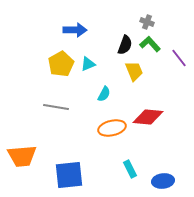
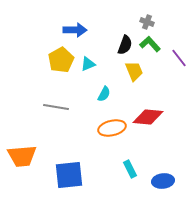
yellow pentagon: moved 4 px up
